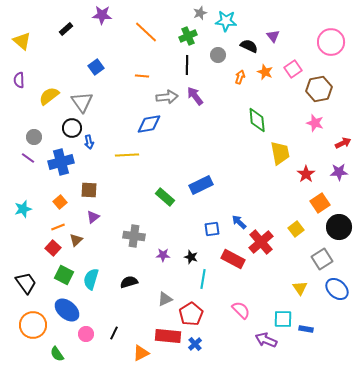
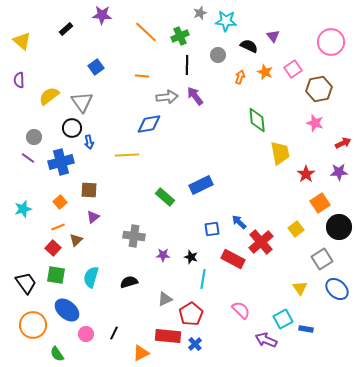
green cross at (188, 36): moved 8 px left
green square at (64, 275): moved 8 px left; rotated 18 degrees counterclockwise
cyan semicircle at (91, 279): moved 2 px up
cyan square at (283, 319): rotated 30 degrees counterclockwise
